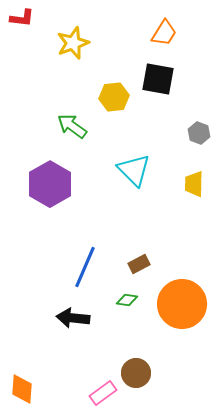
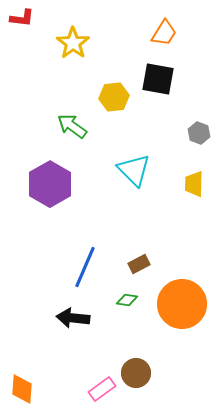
yellow star: rotated 16 degrees counterclockwise
pink rectangle: moved 1 px left, 4 px up
